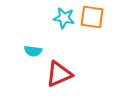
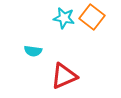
orange square: rotated 30 degrees clockwise
red triangle: moved 5 px right, 2 px down
